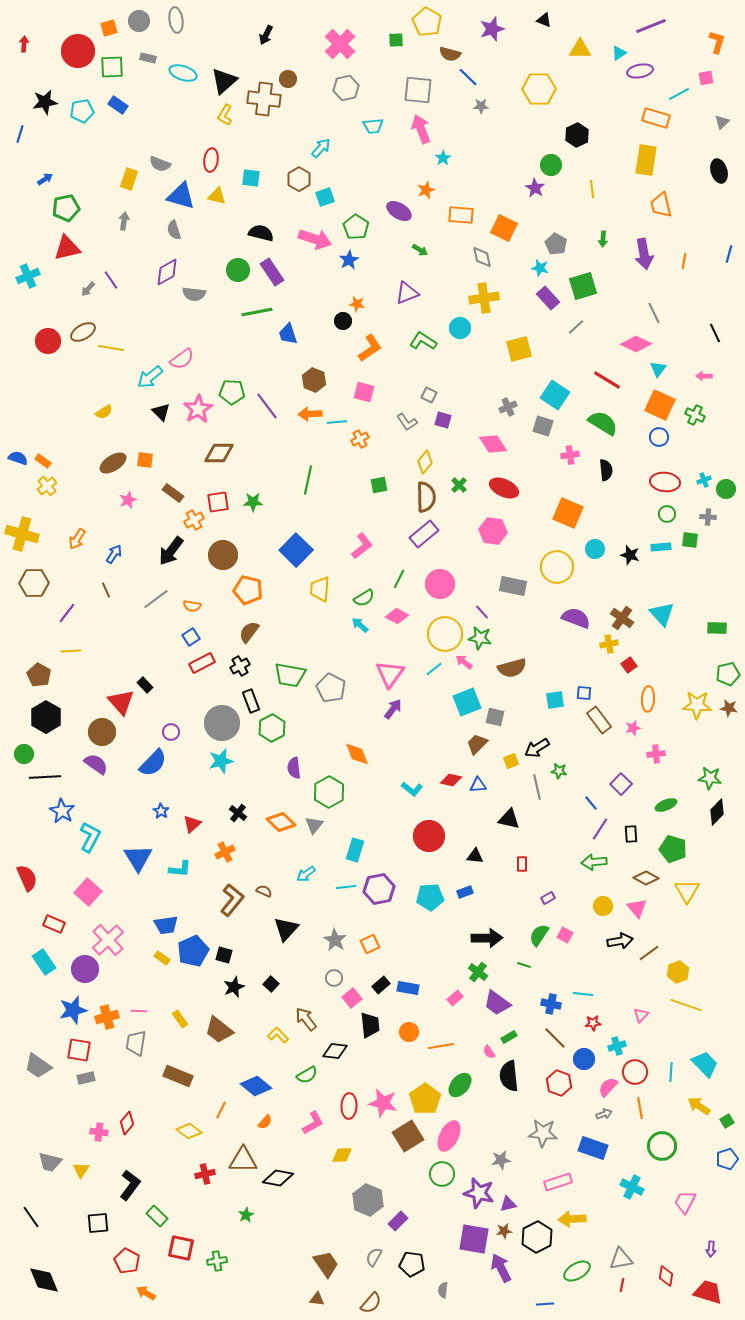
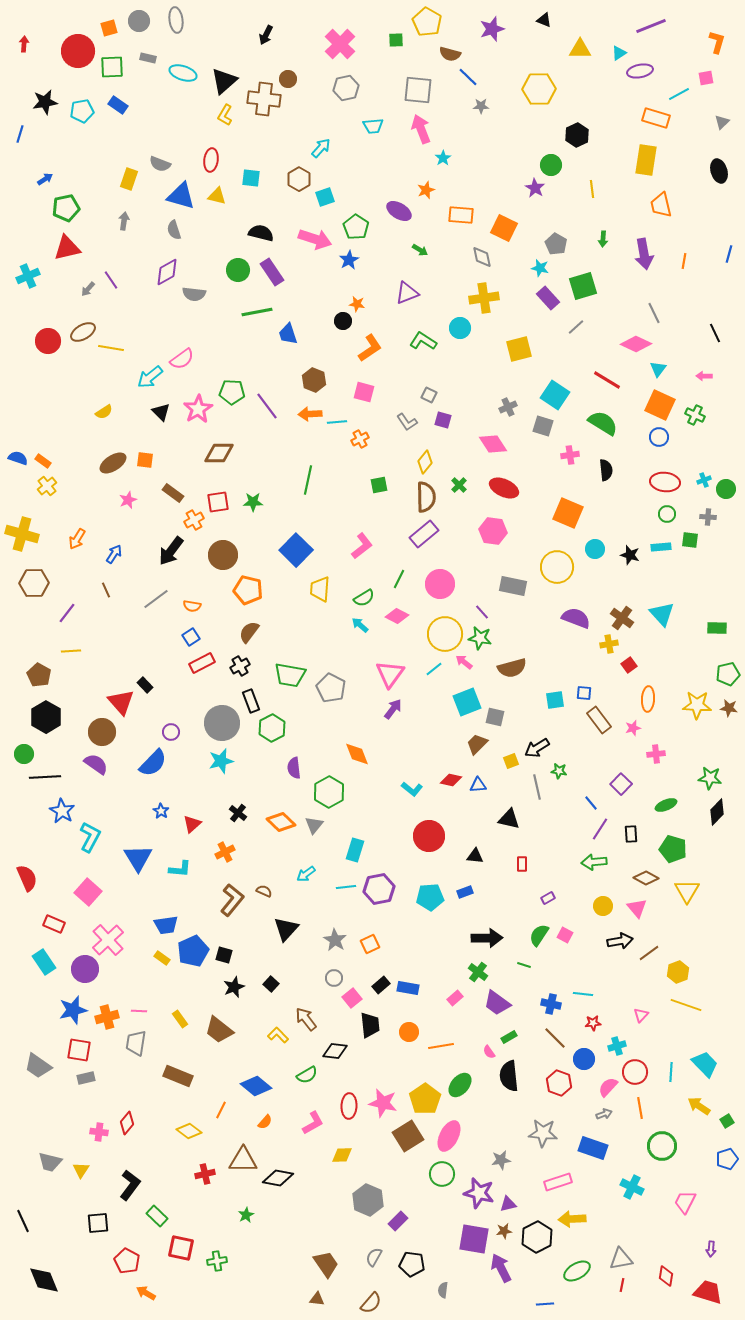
black line at (31, 1217): moved 8 px left, 4 px down; rotated 10 degrees clockwise
